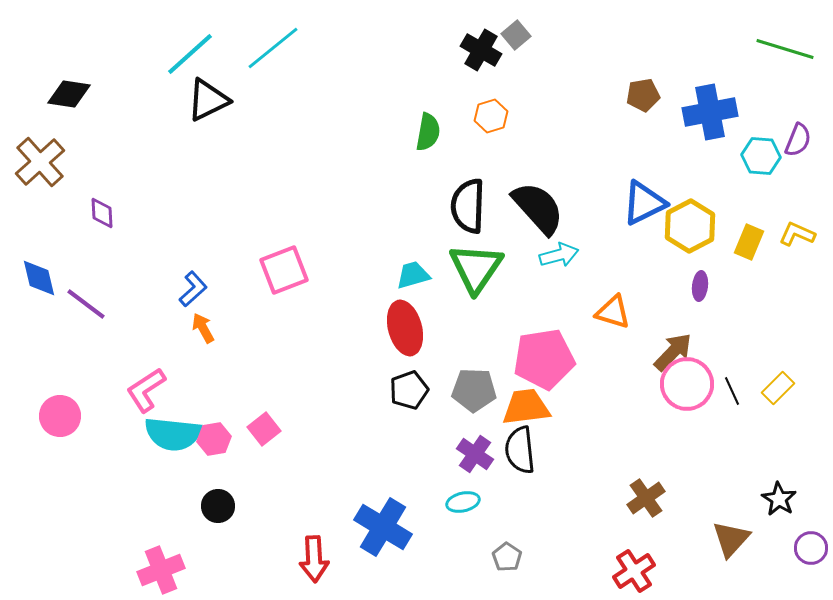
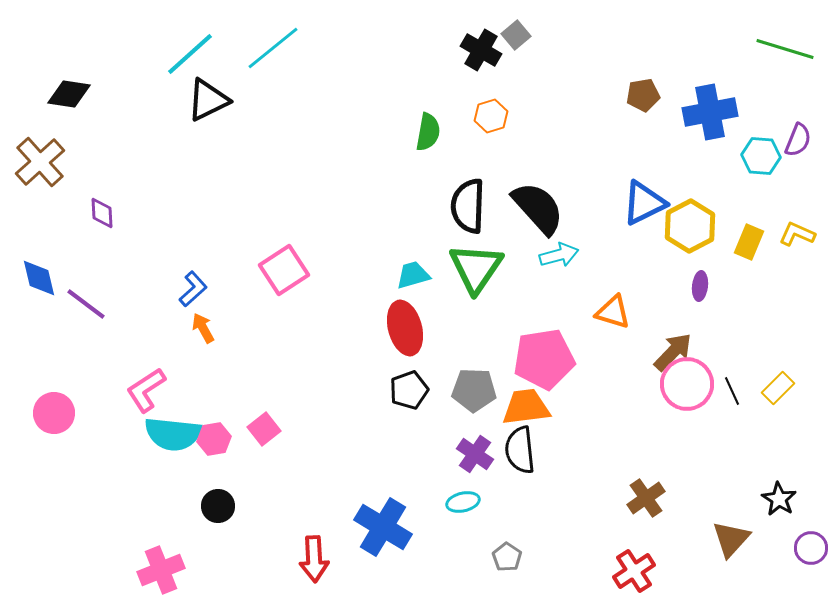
pink square at (284, 270): rotated 12 degrees counterclockwise
pink circle at (60, 416): moved 6 px left, 3 px up
